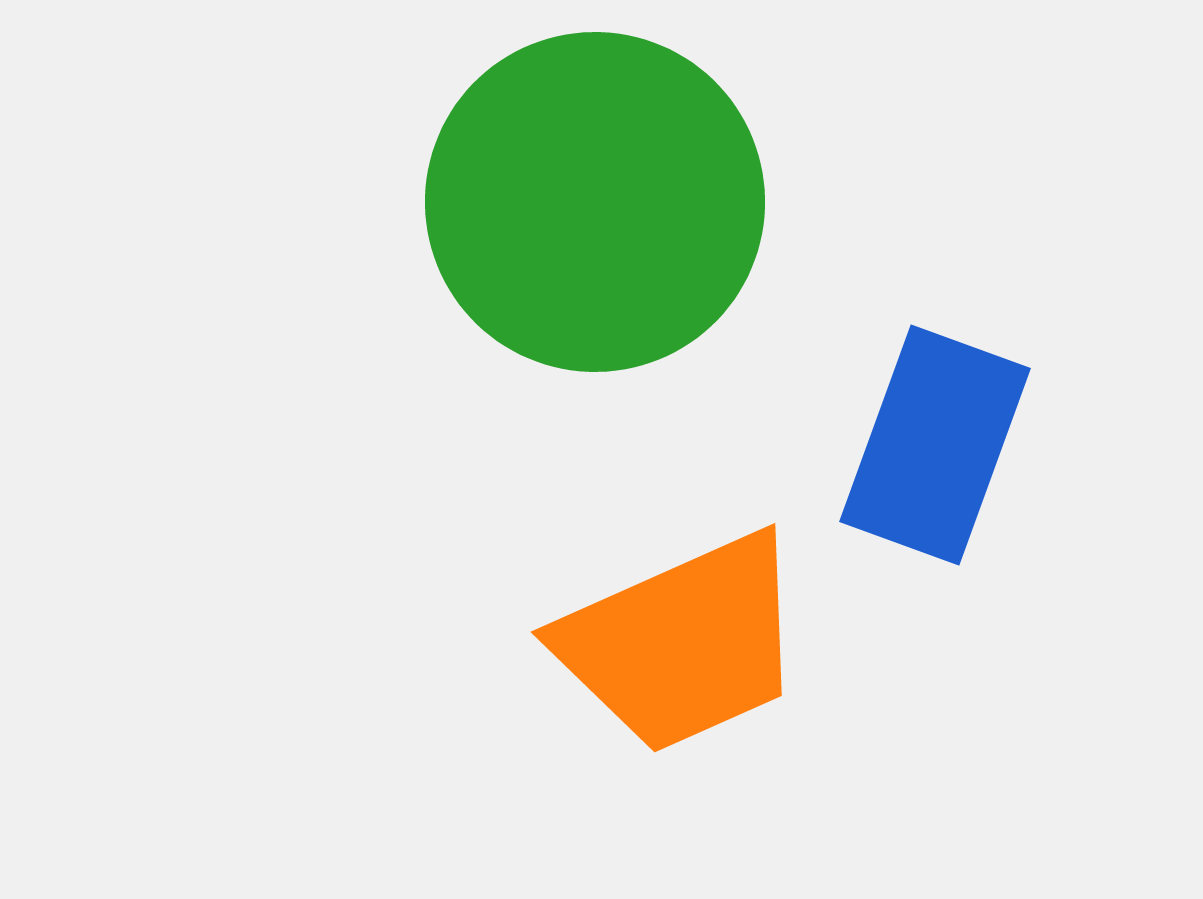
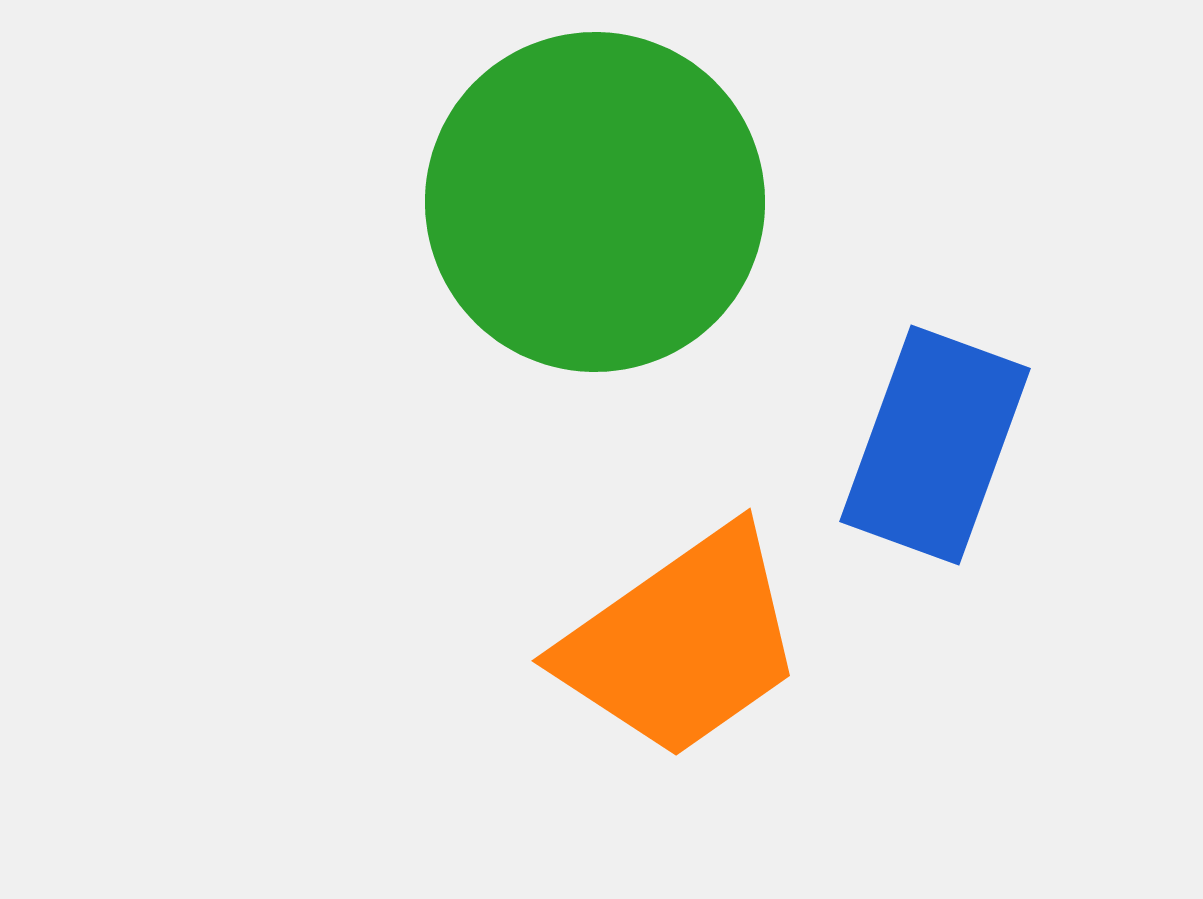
orange trapezoid: rotated 11 degrees counterclockwise
